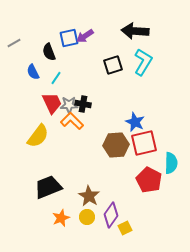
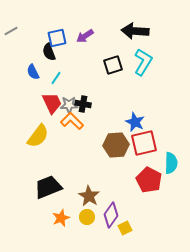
blue square: moved 12 px left
gray line: moved 3 px left, 12 px up
